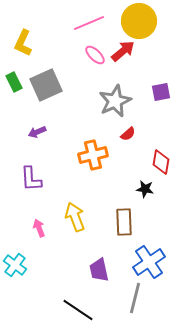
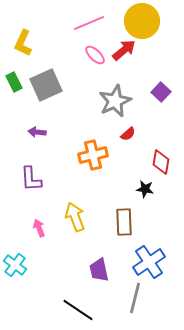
yellow circle: moved 3 px right
red arrow: moved 1 px right, 1 px up
purple square: rotated 36 degrees counterclockwise
purple arrow: rotated 30 degrees clockwise
